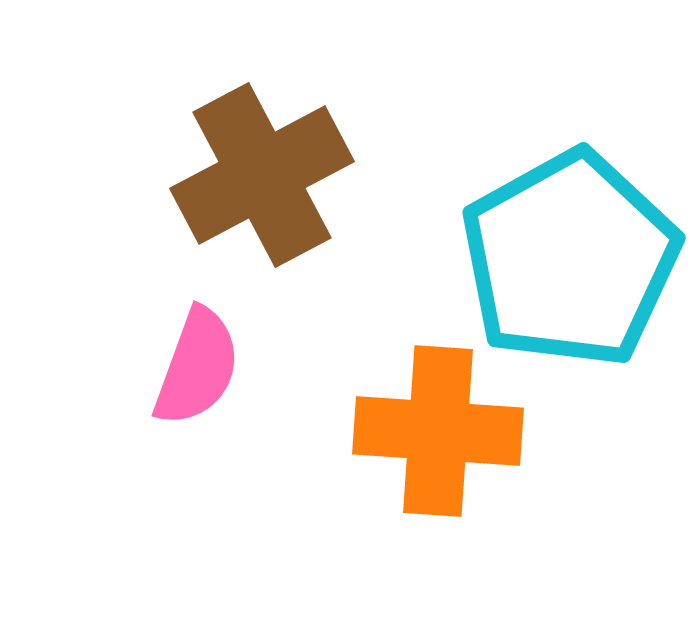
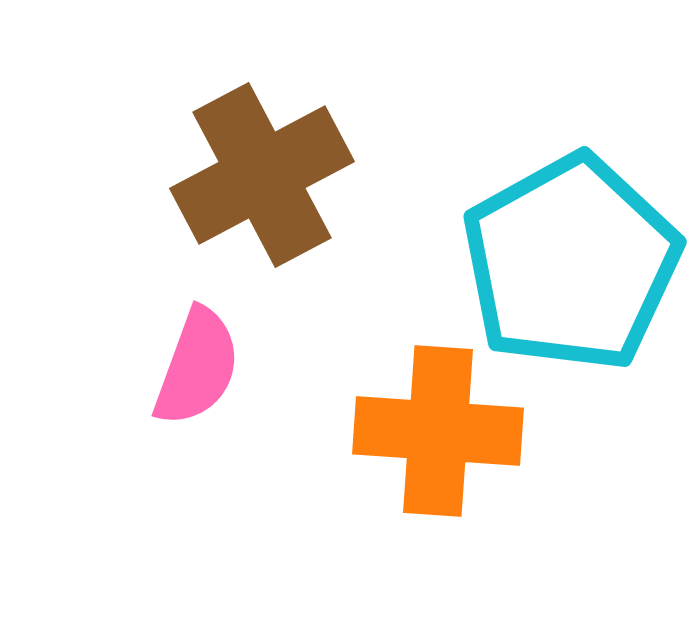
cyan pentagon: moved 1 px right, 4 px down
